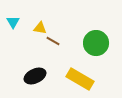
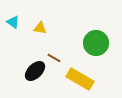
cyan triangle: rotated 24 degrees counterclockwise
brown line: moved 1 px right, 17 px down
black ellipse: moved 5 px up; rotated 20 degrees counterclockwise
